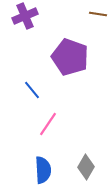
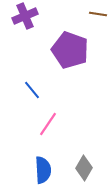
purple pentagon: moved 7 px up
gray diamond: moved 2 px left, 1 px down
